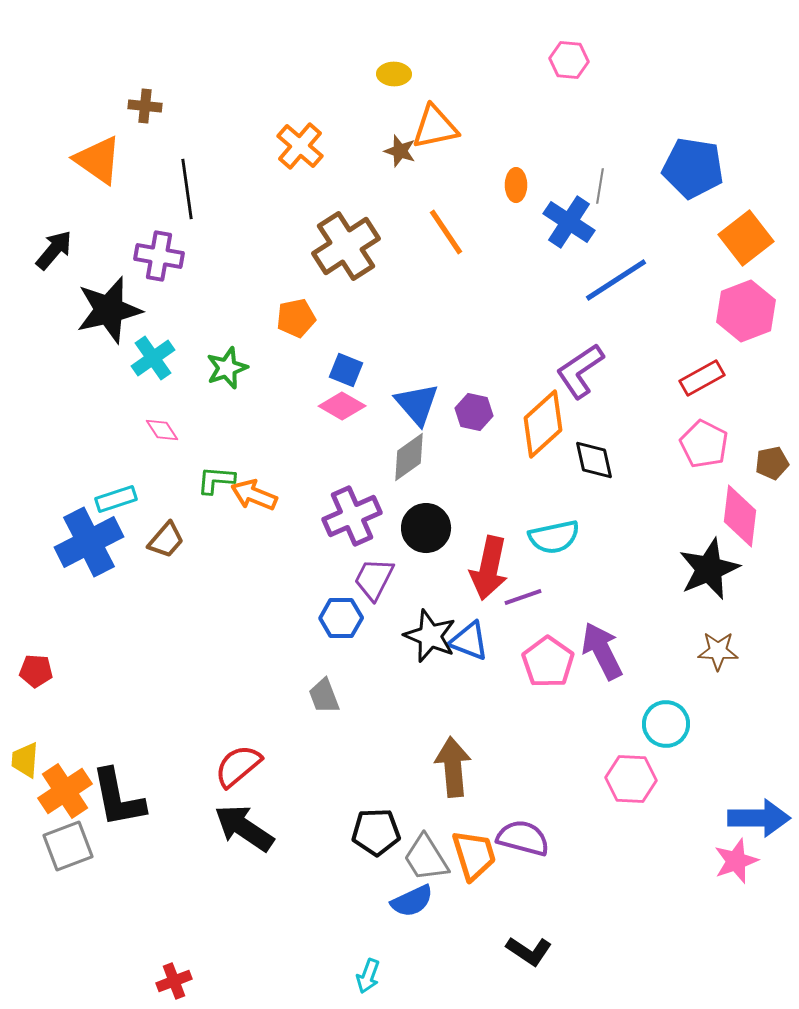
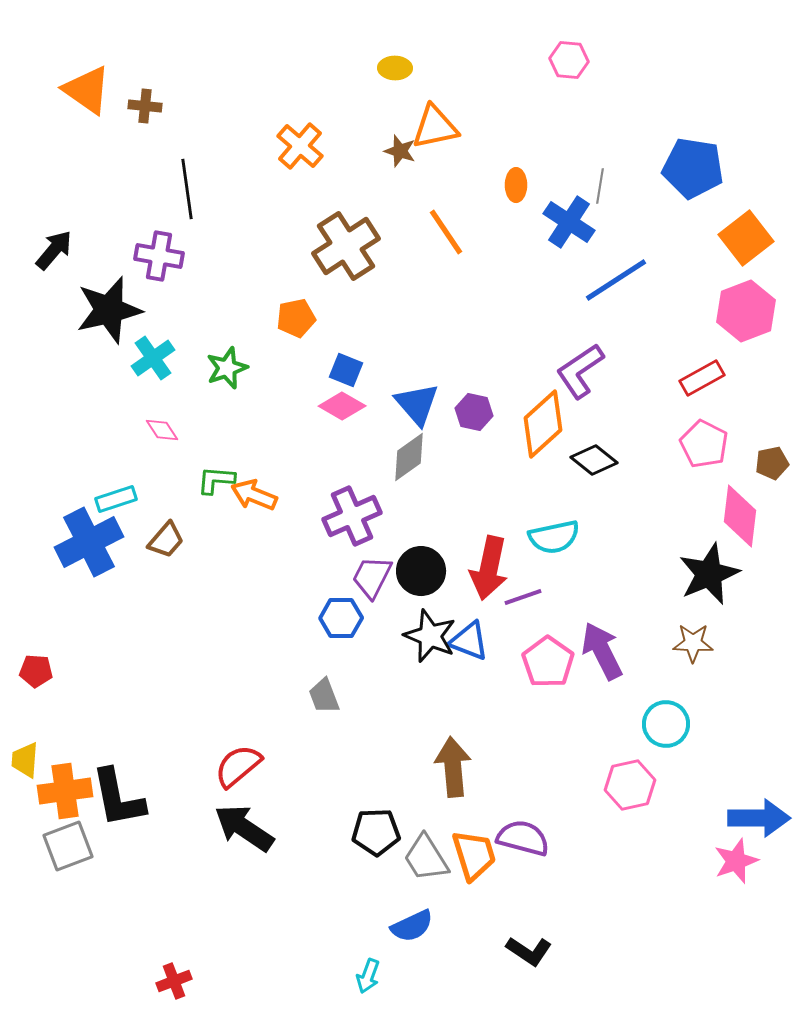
yellow ellipse at (394, 74): moved 1 px right, 6 px up
orange triangle at (98, 160): moved 11 px left, 70 px up
black diamond at (594, 460): rotated 39 degrees counterclockwise
black circle at (426, 528): moved 5 px left, 43 px down
black star at (709, 569): moved 5 px down
purple trapezoid at (374, 579): moved 2 px left, 2 px up
brown star at (718, 651): moved 25 px left, 8 px up
pink hexagon at (631, 779): moved 1 px left, 6 px down; rotated 15 degrees counterclockwise
orange cross at (65, 791): rotated 26 degrees clockwise
blue semicircle at (412, 901): moved 25 px down
